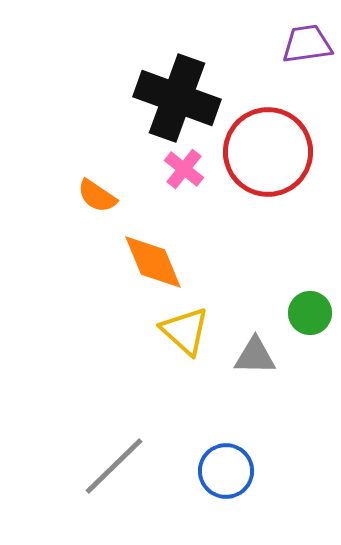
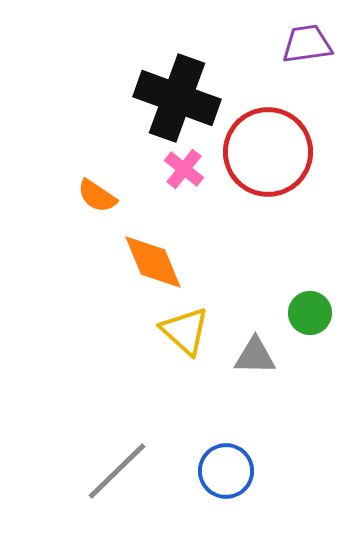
gray line: moved 3 px right, 5 px down
